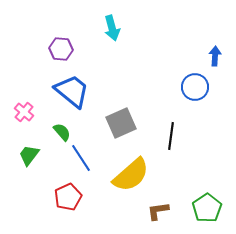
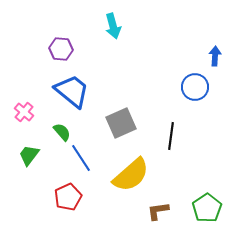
cyan arrow: moved 1 px right, 2 px up
